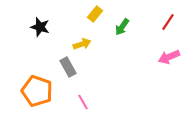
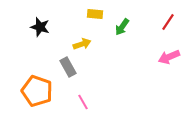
yellow rectangle: rotated 56 degrees clockwise
